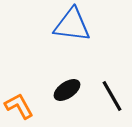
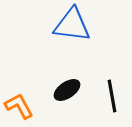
black line: rotated 20 degrees clockwise
